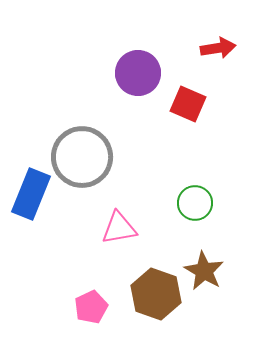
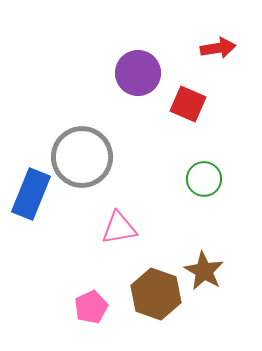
green circle: moved 9 px right, 24 px up
